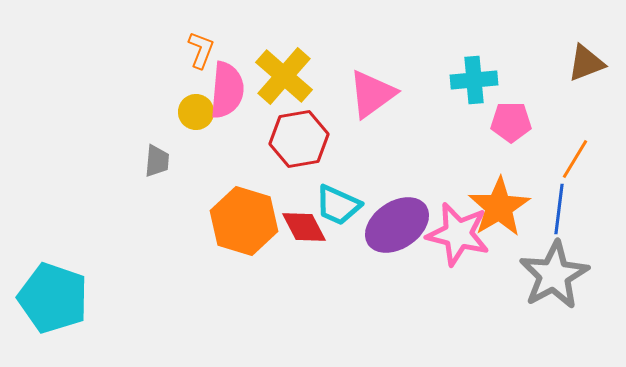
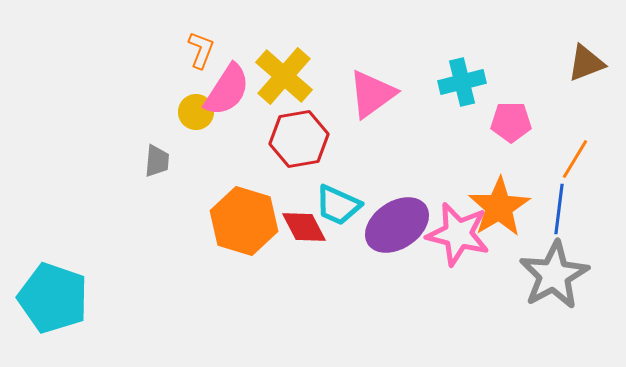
cyan cross: moved 12 px left, 2 px down; rotated 9 degrees counterclockwise
pink semicircle: rotated 28 degrees clockwise
